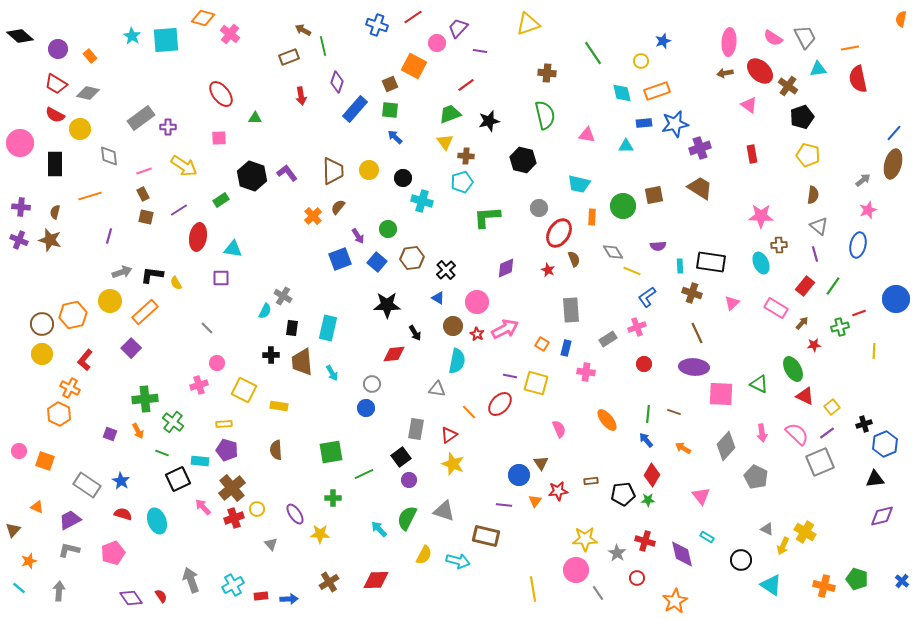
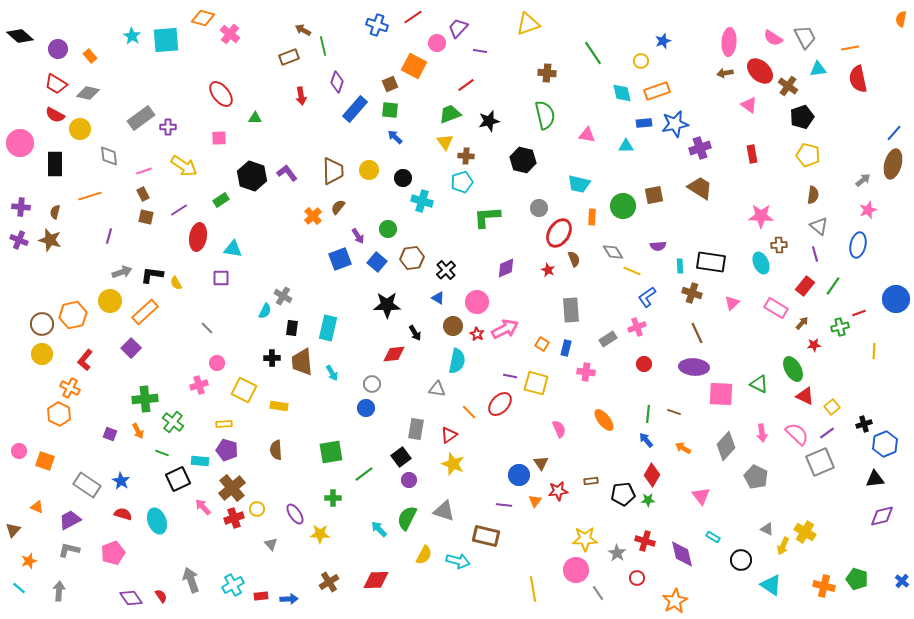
black cross at (271, 355): moved 1 px right, 3 px down
orange ellipse at (607, 420): moved 3 px left
green line at (364, 474): rotated 12 degrees counterclockwise
cyan rectangle at (707, 537): moved 6 px right
